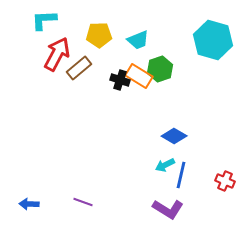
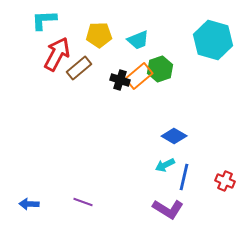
orange rectangle: rotated 72 degrees counterclockwise
blue line: moved 3 px right, 2 px down
